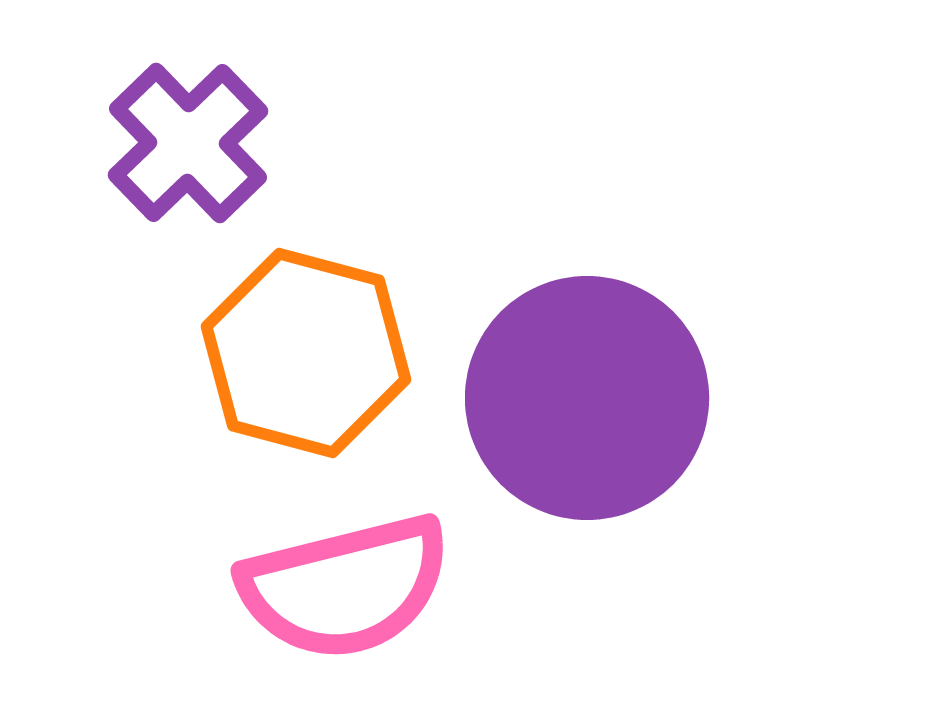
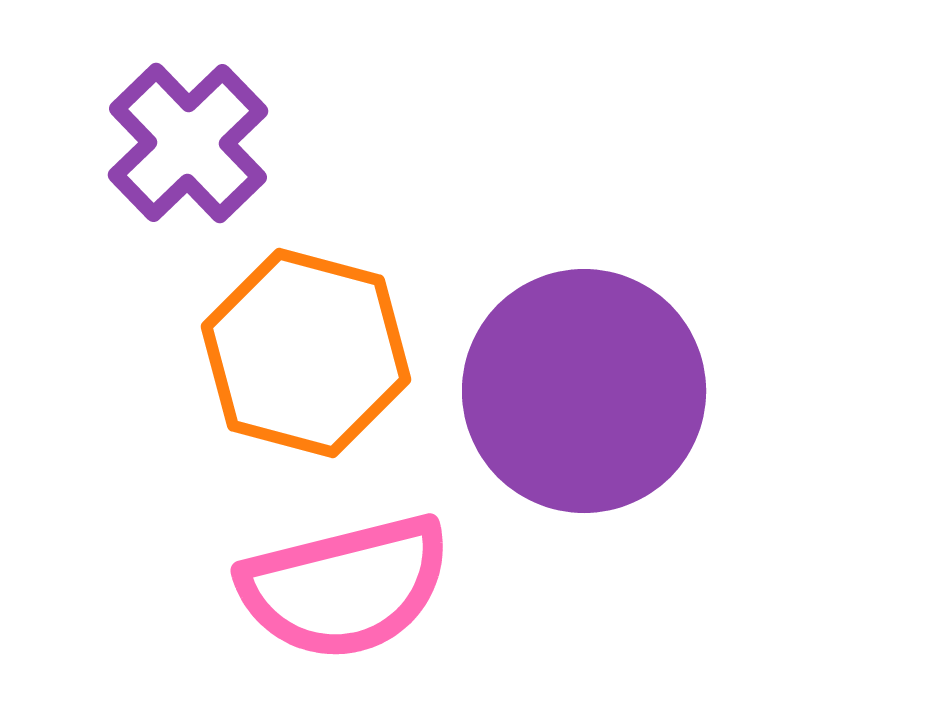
purple circle: moved 3 px left, 7 px up
